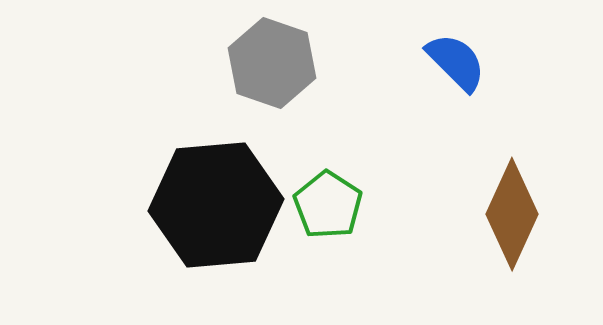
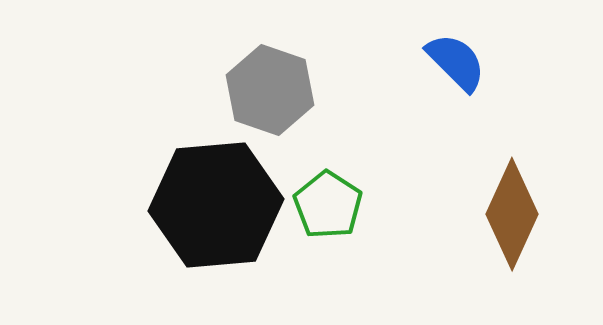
gray hexagon: moved 2 px left, 27 px down
